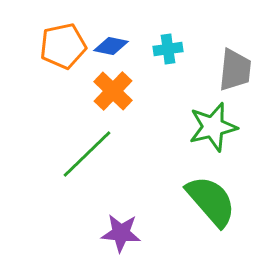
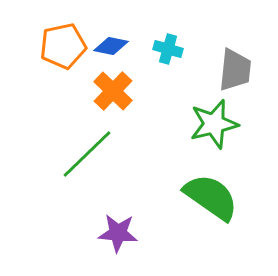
cyan cross: rotated 24 degrees clockwise
green star: moved 1 px right, 3 px up
green semicircle: moved 4 px up; rotated 14 degrees counterclockwise
purple star: moved 3 px left
